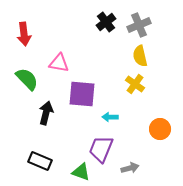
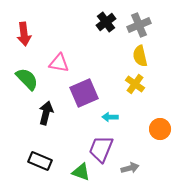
purple square: moved 2 px right, 1 px up; rotated 28 degrees counterclockwise
